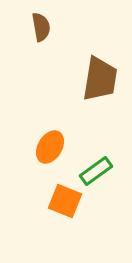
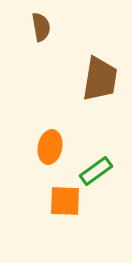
orange ellipse: rotated 20 degrees counterclockwise
orange square: rotated 20 degrees counterclockwise
